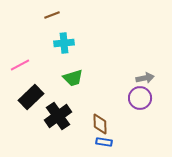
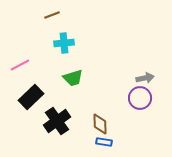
black cross: moved 1 px left, 5 px down
